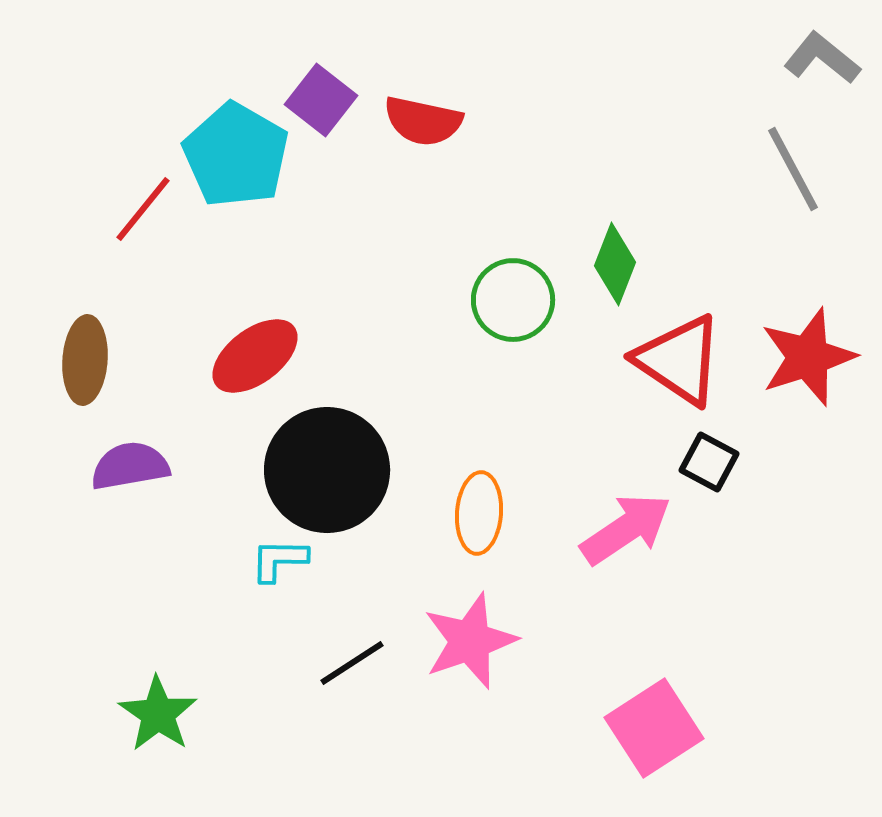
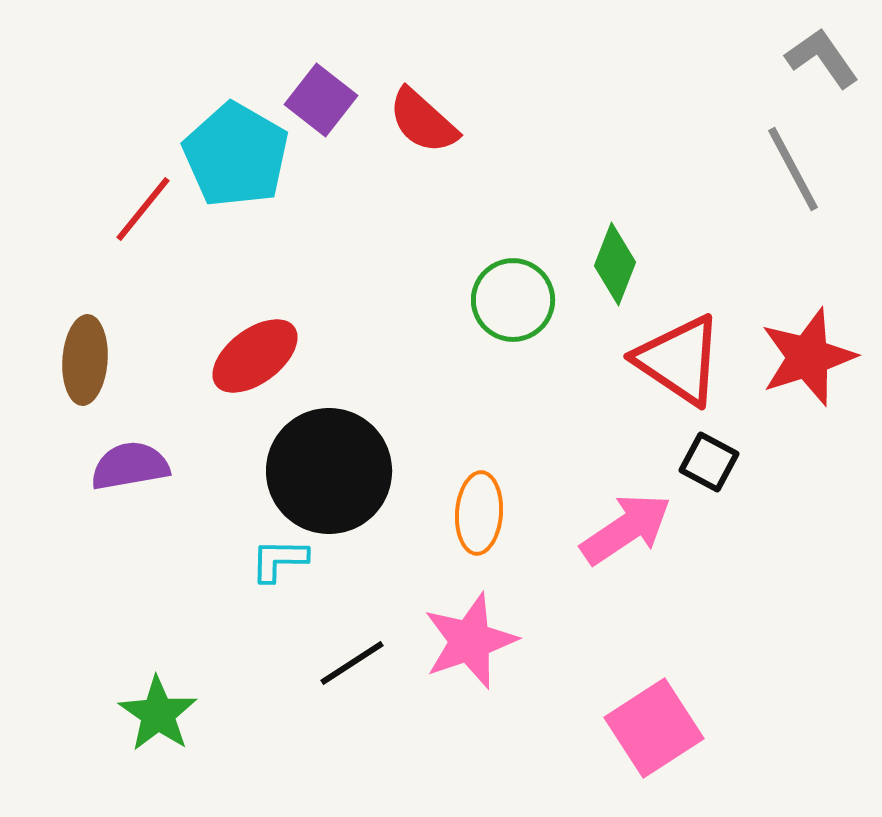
gray L-shape: rotated 16 degrees clockwise
red semicircle: rotated 30 degrees clockwise
black circle: moved 2 px right, 1 px down
